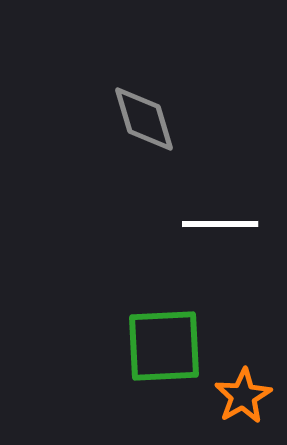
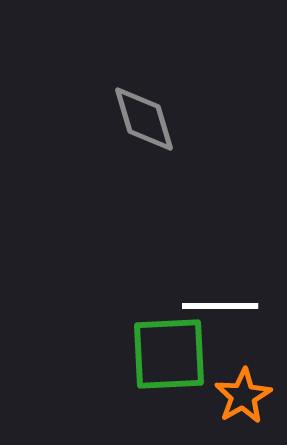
white line: moved 82 px down
green square: moved 5 px right, 8 px down
